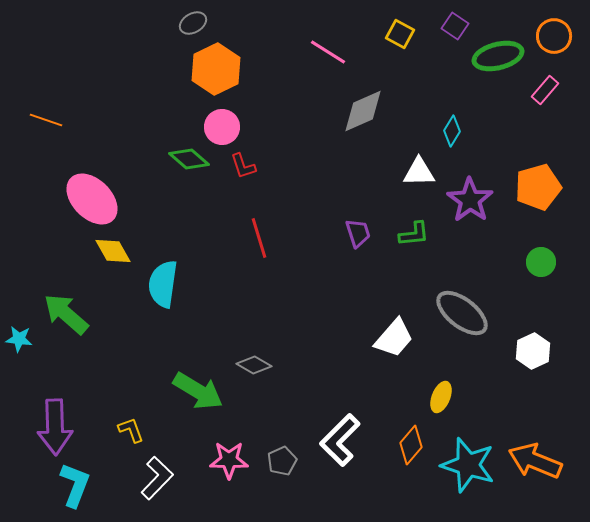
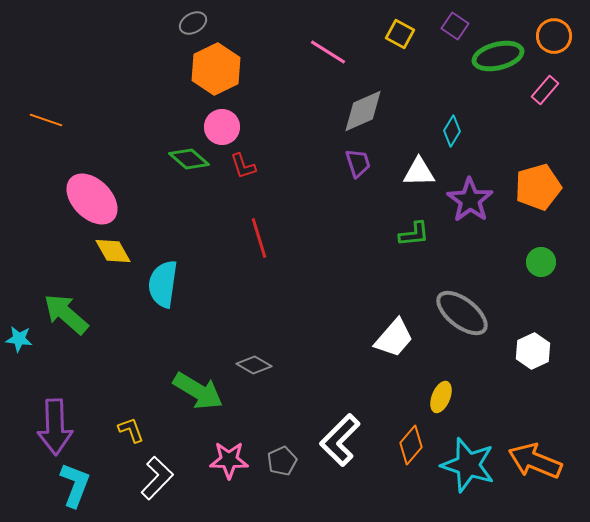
purple trapezoid at (358, 233): moved 70 px up
